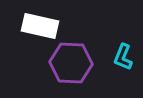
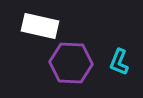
cyan L-shape: moved 4 px left, 5 px down
